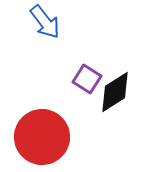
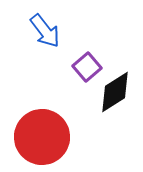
blue arrow: moved 9 px down
purple square: moved 12 px up; rotated 16 degrees clockwise
